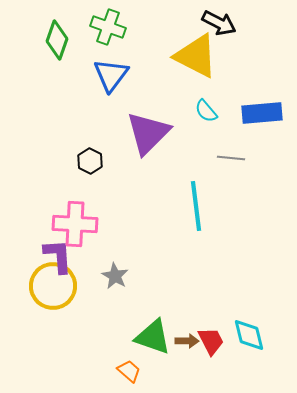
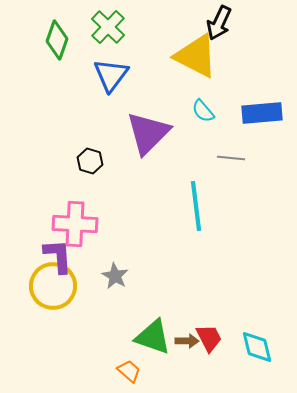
black arrow: rotated 88 degrees clockwise
green cross: rotated 24 degrees clockwise
cyan semicircle: moved 3 px left
black hexagon: rotated 10 degrees counterclockwise
cyan diamond: moved 8 px right, 12 px down
red trapezoid: moved 2 px left, 3 px up
